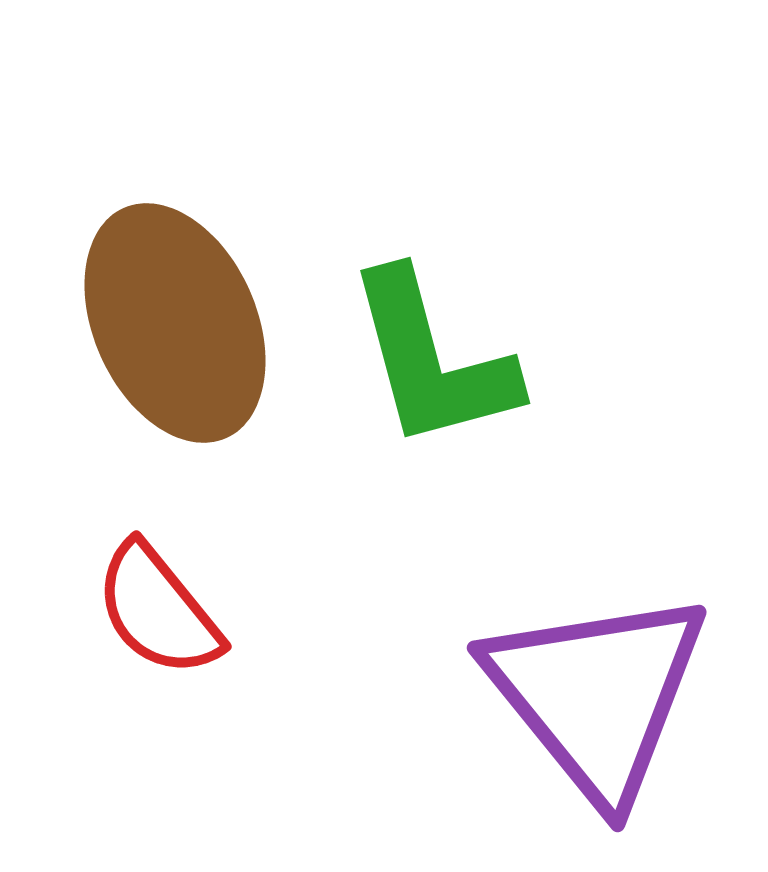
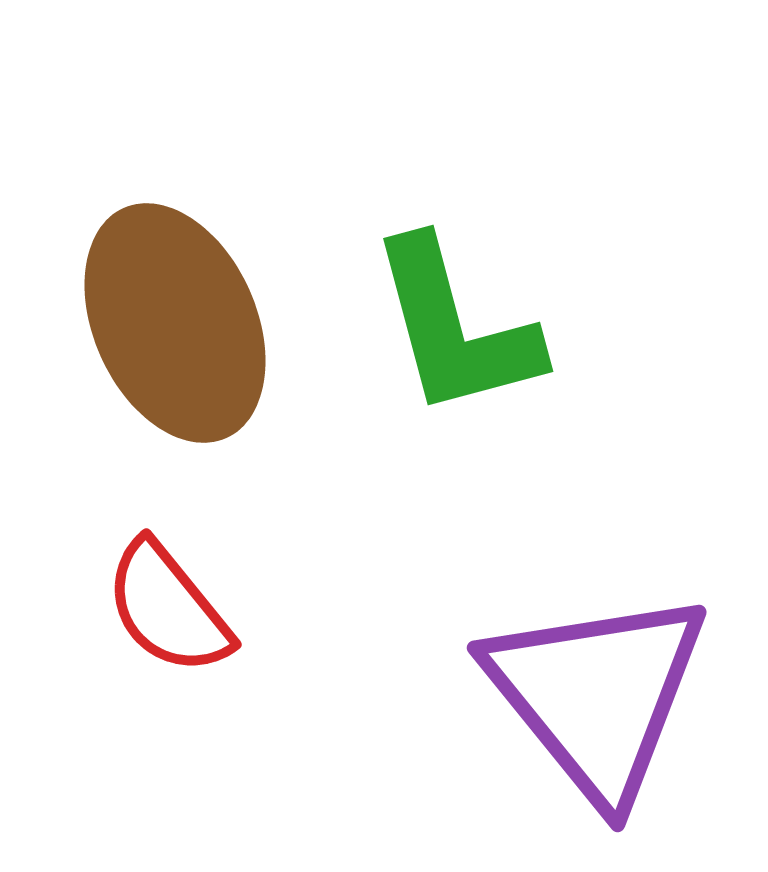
green L-shape: moved 23 px right, 32 px up
red semicircle: moved 10 px right, 2 px up
